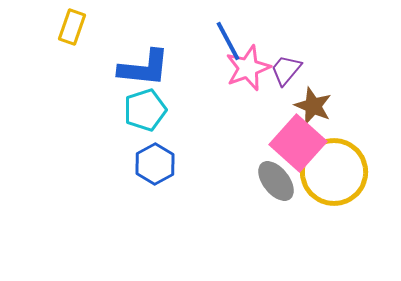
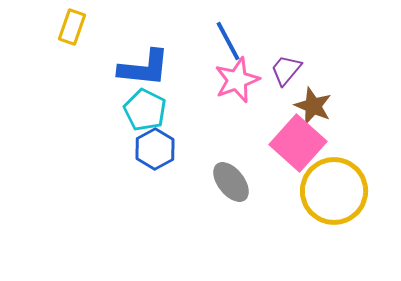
pink star: moved 11 px left, 12 px down
cyan pentagon: rotated 27 degrees counterclockwise
blue hexagon: moved 15 px up
yellow circle: moved 19 px down
gray ellipse: moved 45 px left, 1 px down
